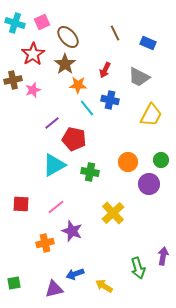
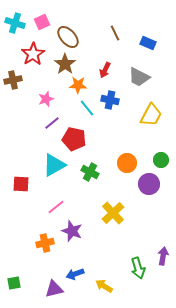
pink star: moved 13 px right, 9 px down
orange circle: moved 1 px left, 1 px down
green cross: rotated 18 degrees clockwise
red square: moved 20 px up
